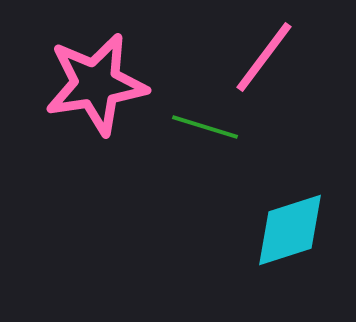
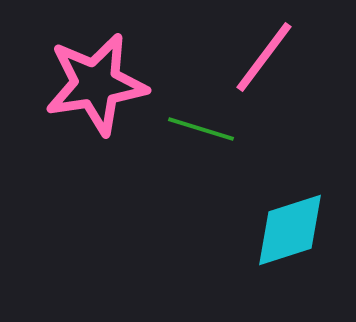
green line: moved 4 px left, 2 px down
